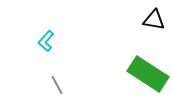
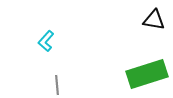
green rectangle: moved 1 px left; rotated 51 degrees counterclockwise
gray line: rotated 24 degrees clockwise
